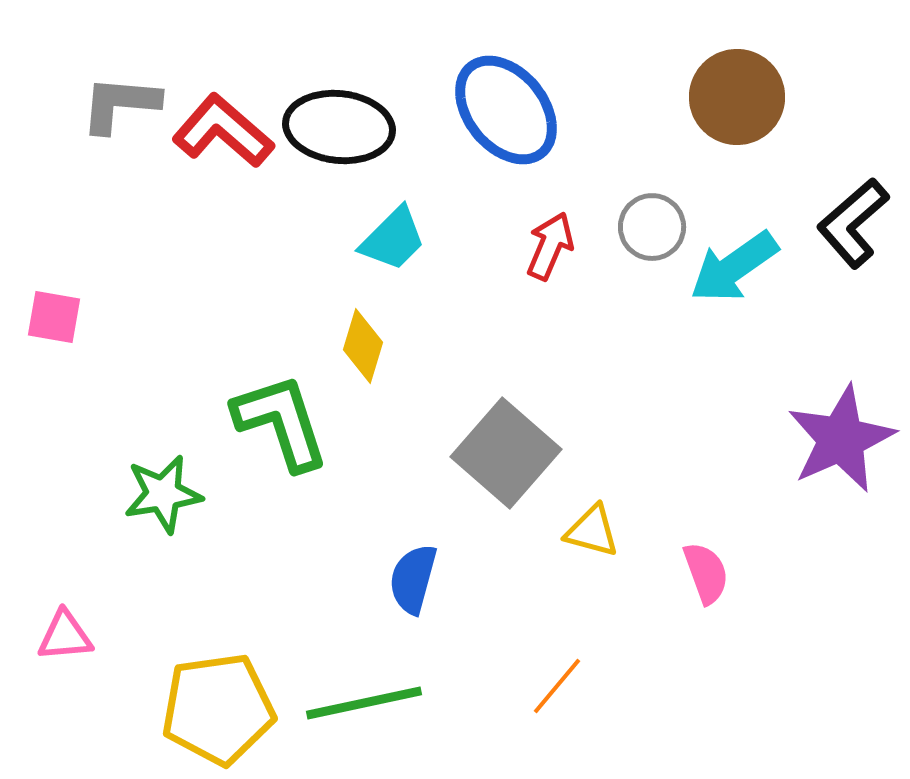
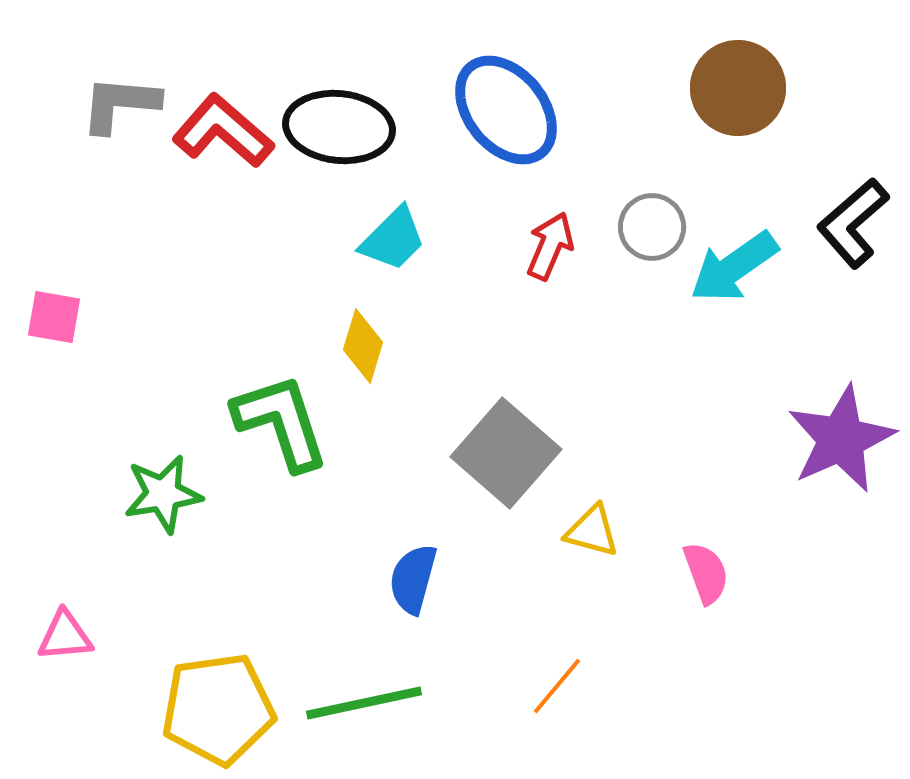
brown circle: moved 1 px right, 9 px up
